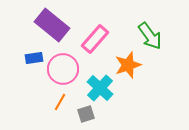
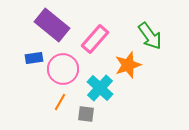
gray square: rotated 24 degrees clockwise
